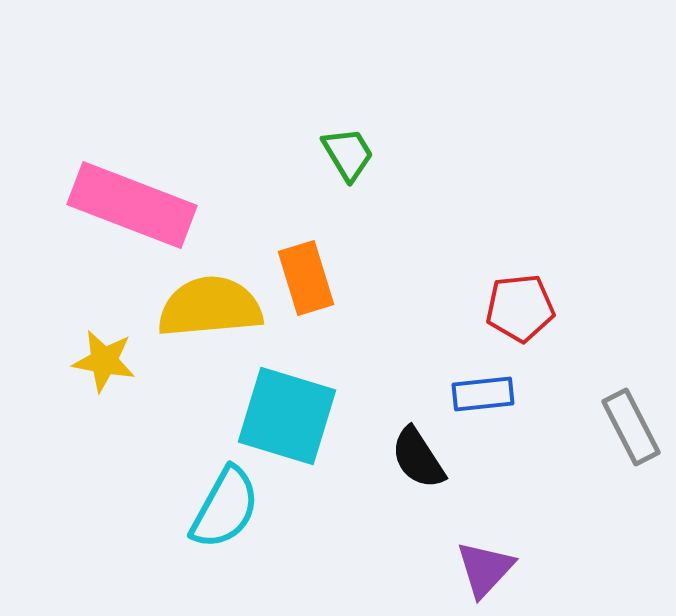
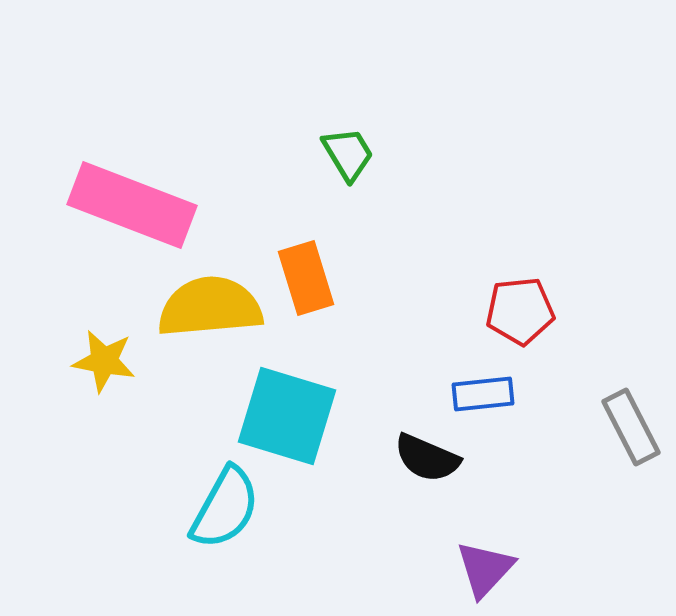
red pentagon: moved 3 px down
black semicircle: moved 9 px right; rotated 34 degrees counterclockwise
